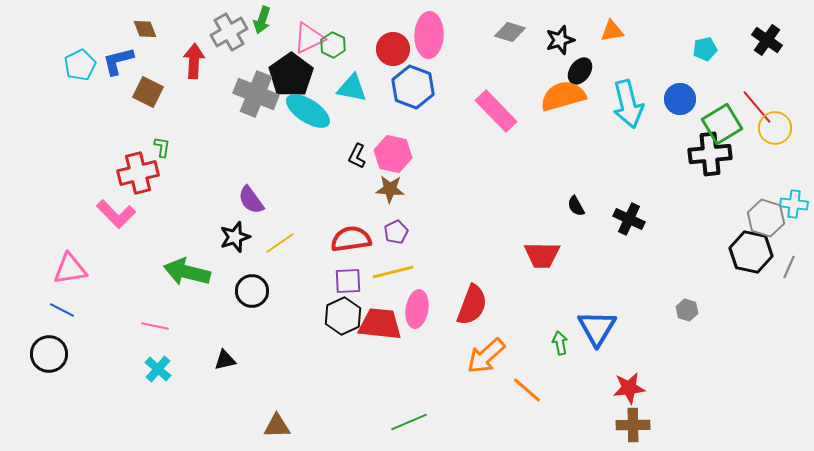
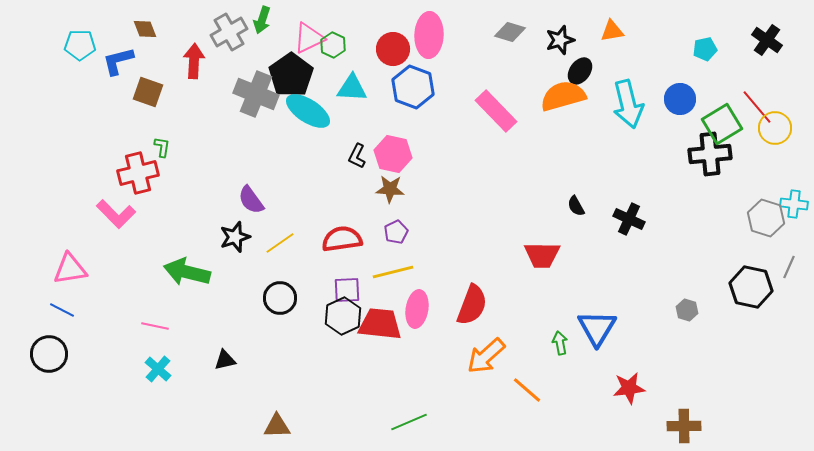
cyan pentagon at (80, 65): moved 20 px up; rotated 28 degrees clockwise
cyan triangle at (352, 88): rotated 8 degrees counterclockwise
brown square at (148, 92): rotated 8 degrees counterclockwise
red semicircle at (351, 239): moved 9 px left
black hexagon at (751, 252): moved 35 px down
purple square at (348, 281): moved 1 px left, 9 px down
black circle at (252, 291): moved 28 px right, 7 px down
brown cross at (633, 425): moved 51 px right, 1 px down
